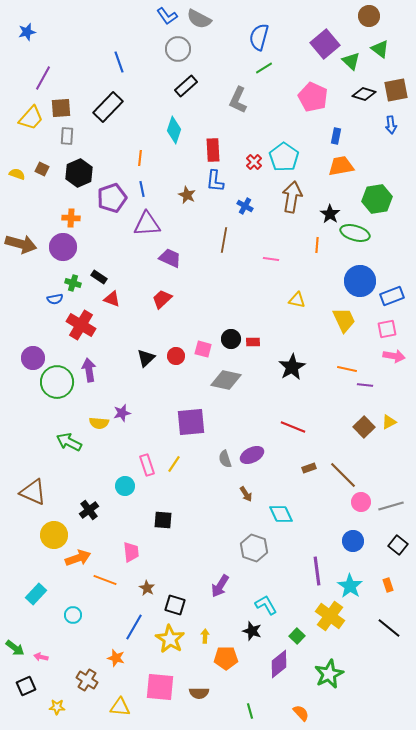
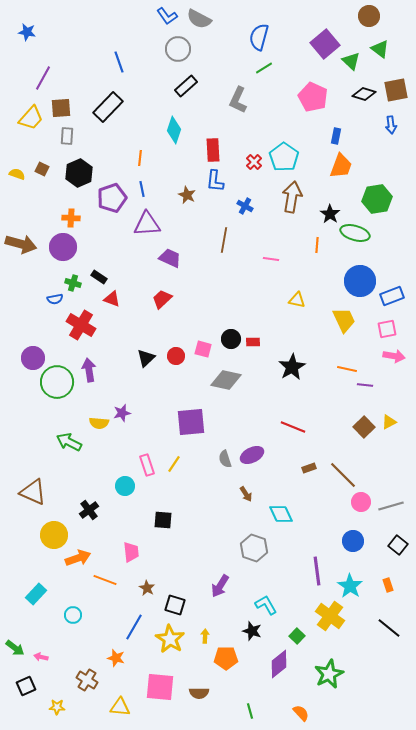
blue star at (27, 32): rotated 24 degrees clockwise
orange trapezoid at (341, 166): rotated 120 degrees clockwise
